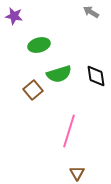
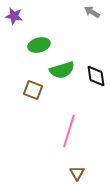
gray arrow: moved 1 px right
green semicircle: moved 3 px right, 4 px up
brown square: rotated 30 degrees counterclockwise
